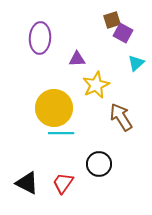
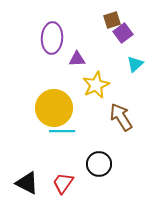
purple square: rotated 24 degrees clockwise
purple ellipse: moved 12 px right
cyan triangle: moved 1 px left, 1 px down
cyan line: moved 1 px right, 2 px up
